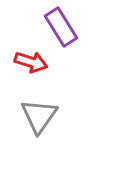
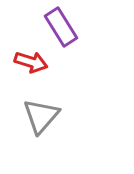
gray triangle: moved 2 px right; rotated 6 degrees clockwise
